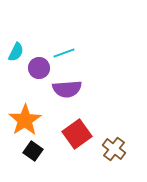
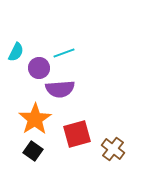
purple semicircle: moved 7 px left
orange star: moved 10 px right, 1 px up
red square: rotated 20 degrees clockwise
brown cross: moved 1 px left
